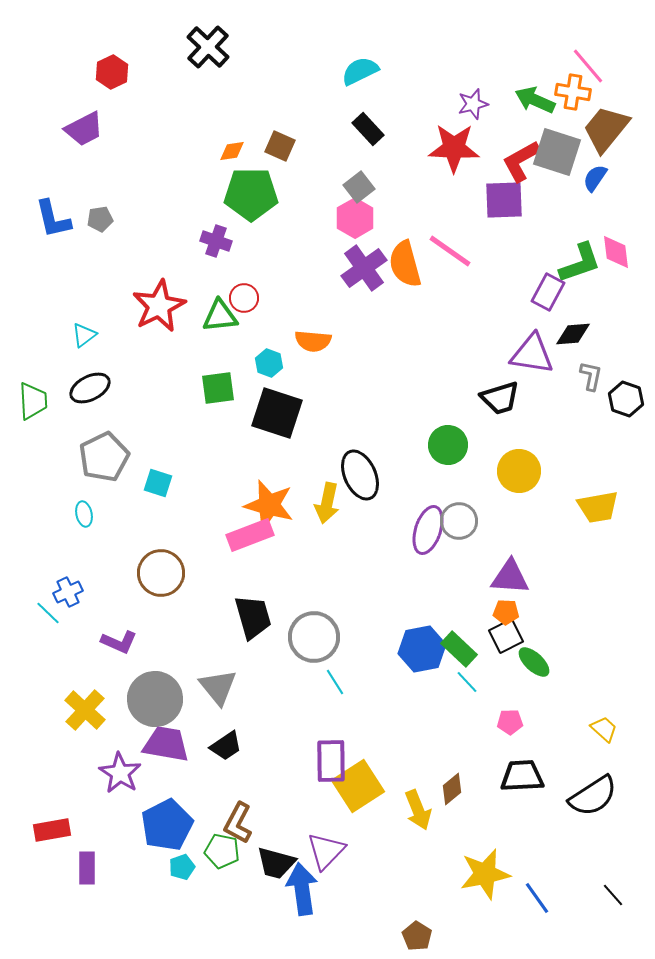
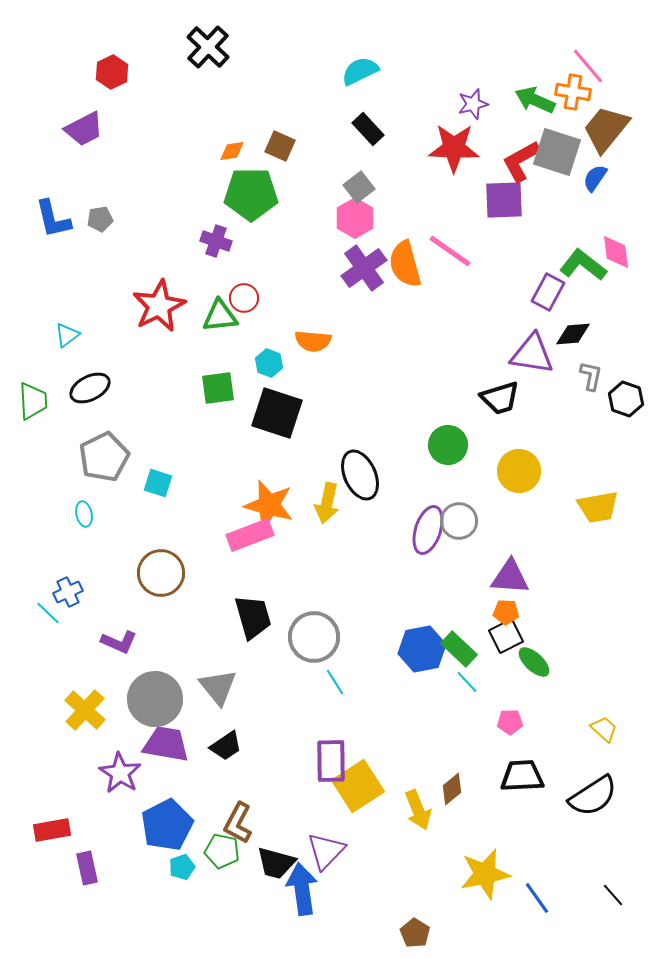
green L-shape at (580, 263): moved 3 px right, 2 px down; rotated 123 degrees counterclockwise
cyan triangle at (84, 335): moved 17 px left
purple rectangle at (87, 868): rotated 12 degrees counterclockwise
brown pentagon at (417, 936): moved 2 px left, 3 px up
